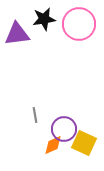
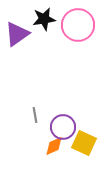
pink circle: moved 1 px left, 1 px down
purple triangle: rotated 28 degrees counterclockwise
purple circle: moved 1 px left, 2 px up
orange diamond: moved 1 px right, 1 px down
